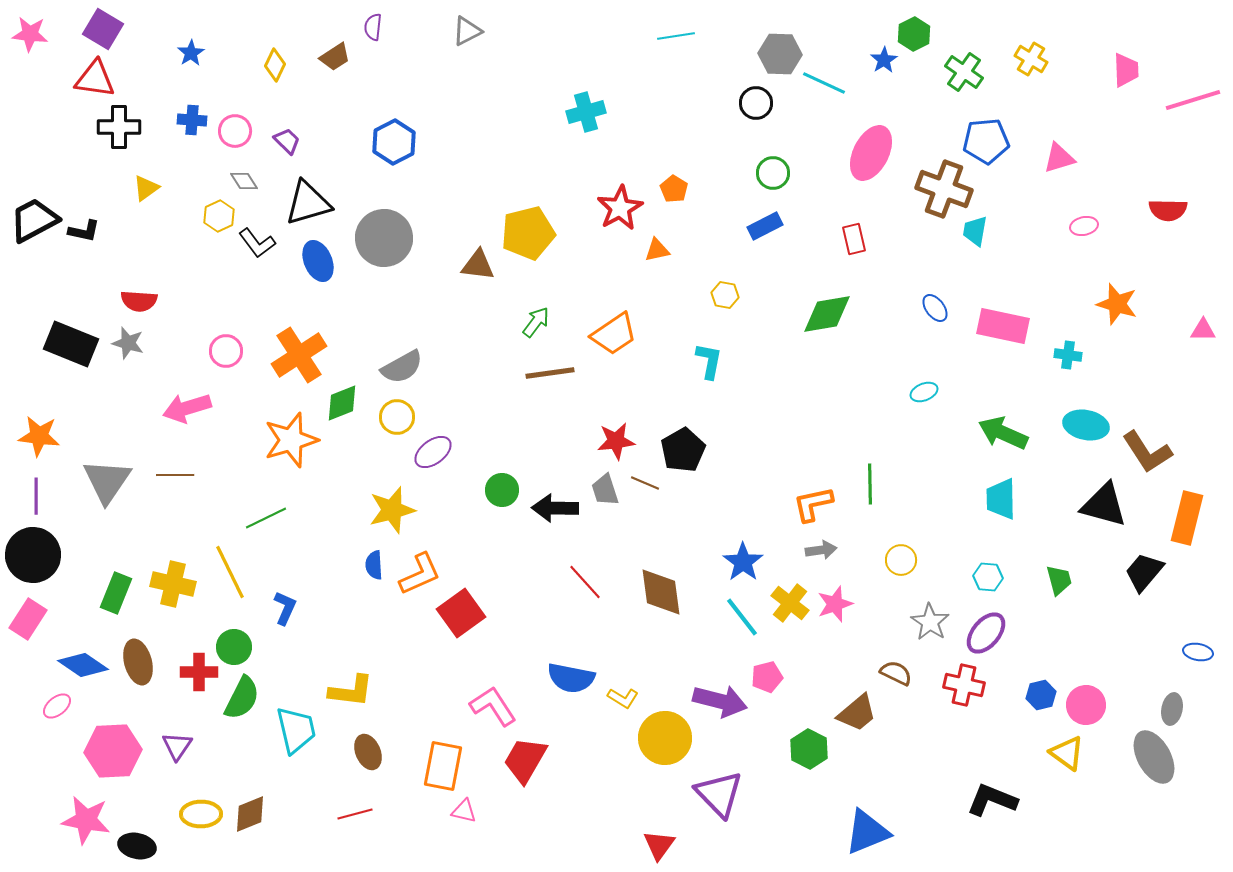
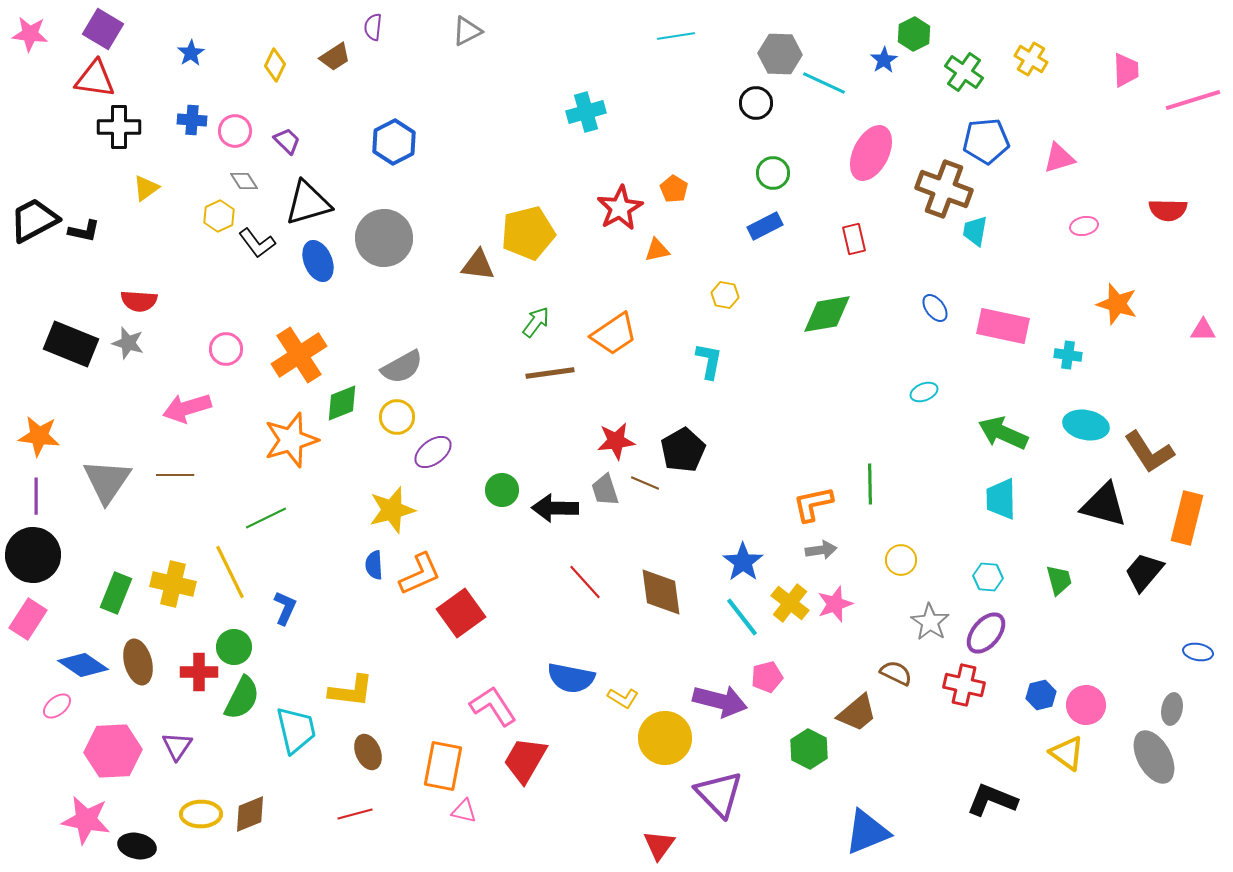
pink circle at (226, 351): moved 2 px up
brown L-shape at (1147, 452): moved 2 px right
